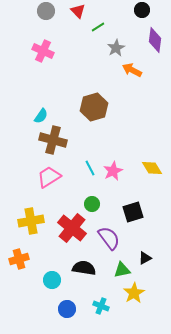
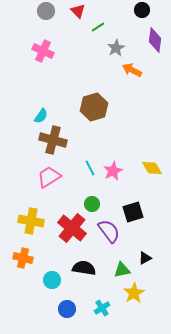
yellow cross: rotated 20 degrees clockwise
purple semicircle: moved 7 px up
orange cross: moved 4 px right, 1 px up; rotated 30 degrees clockwise
cyan cross: moved 1 px right, 2 px down; rotated 35 degrees clockwise
